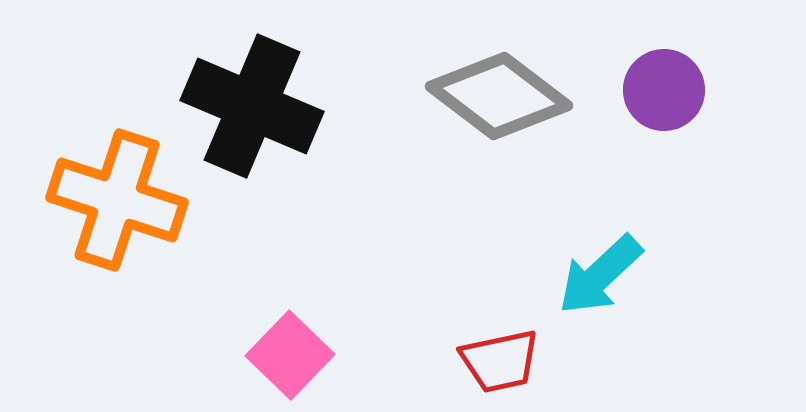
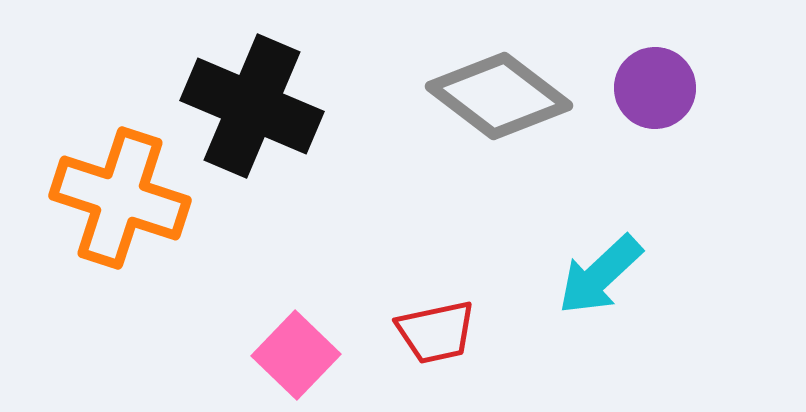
purple circle: moved 9 px left, 2 px up
orange cross: moved 3 px right, 2 px up
pink square: moved 6 px right
red trapezoid: moved 64 px left, 29 px up
